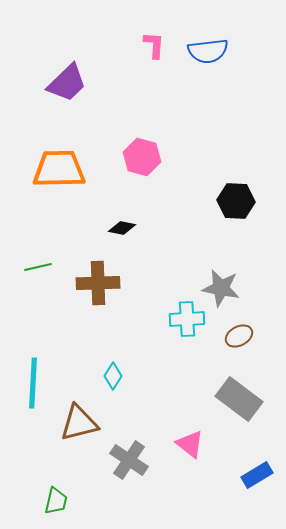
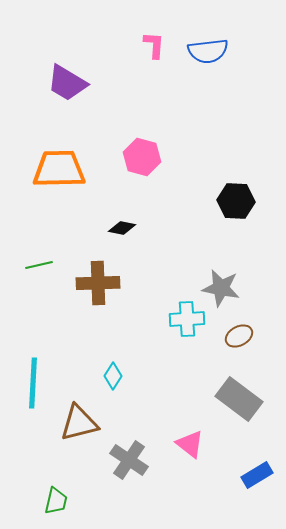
purple trapezoid: rotated 75 degrees clockwise
green line: moved 1 px right, 2 px up
